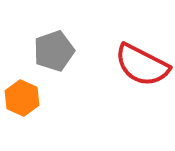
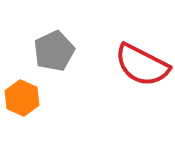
gray pentagon: rotated 6 degrees counterclockwise
